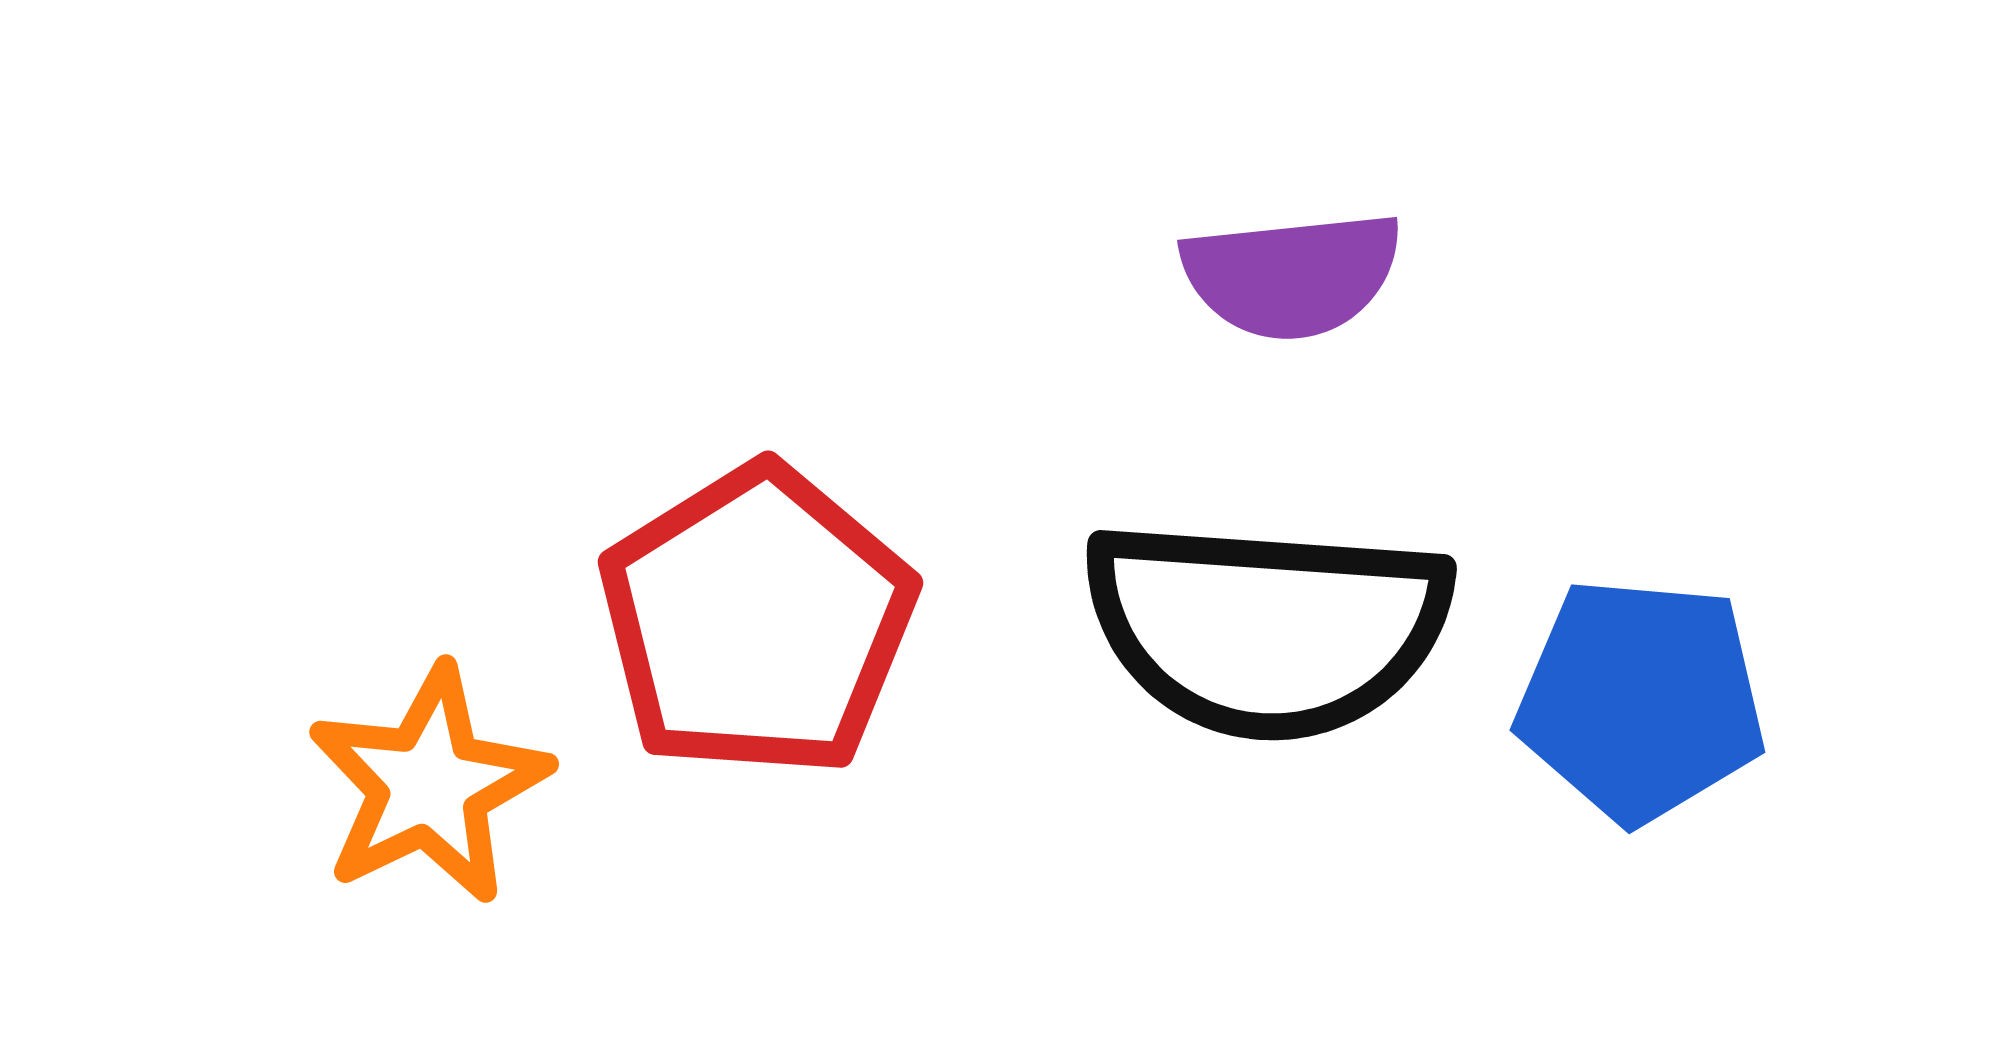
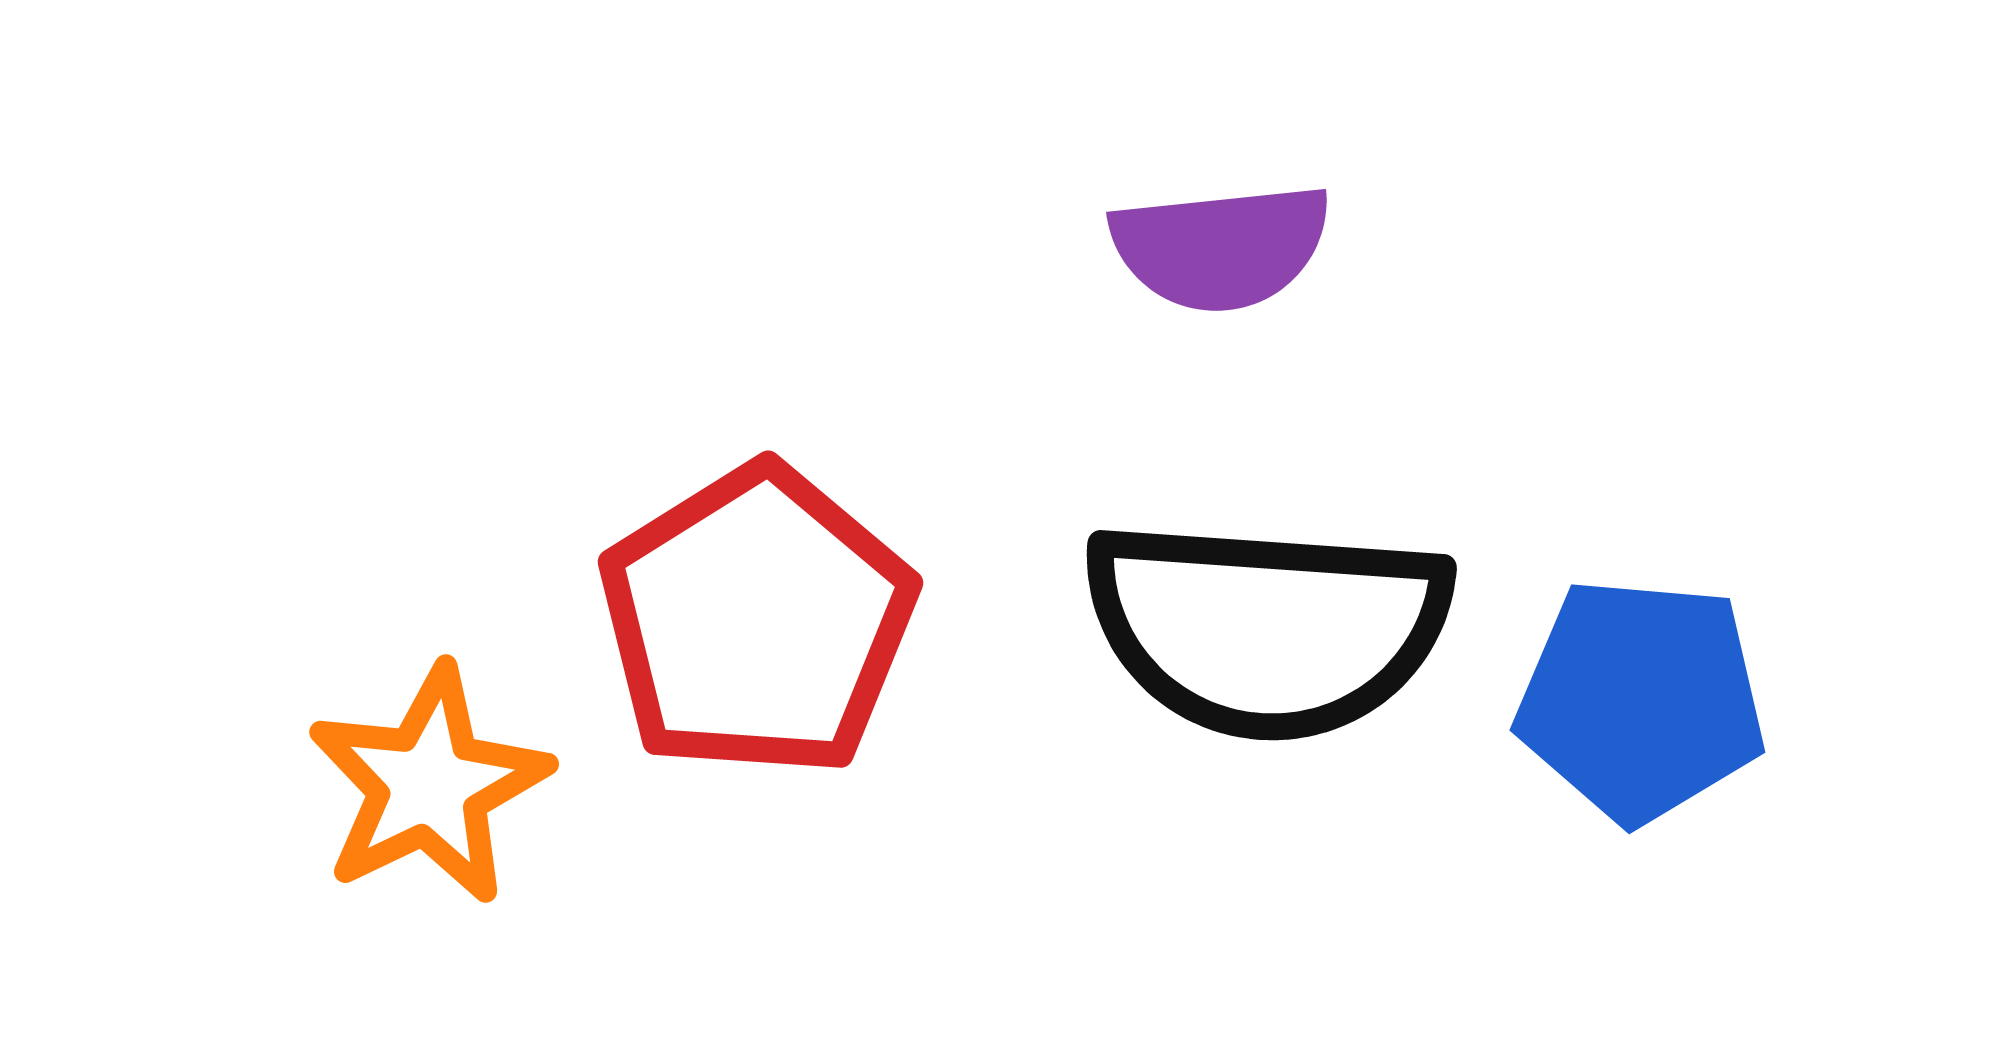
purple semicircle: moved 71 px left, 28 px up
